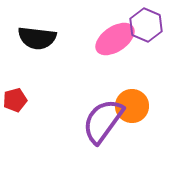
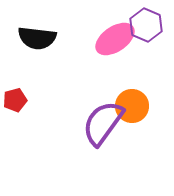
purple semicircle: moved 2 px down
